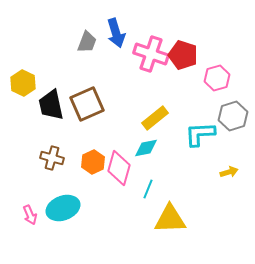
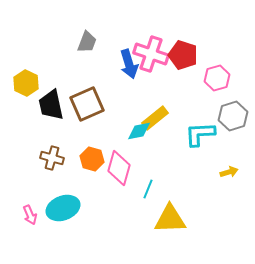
blue arrow: moved 13 px right, 31 px down
yellow hexagon: moved 3 px right
cyan diamond: moved 7 px left, 17 px up
orange hexagon: moved 1 px left, 3 px up; rotated 20 degrees counterclockwise
